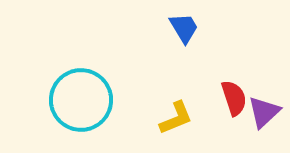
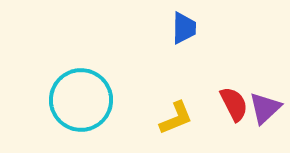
blue trapezoid: rotated 32 degrees clockwise
red semicircle: moved 6 px down; rotated 9 degrees counterclockwise
purple triangle: moved 1 px right, 4 px up
